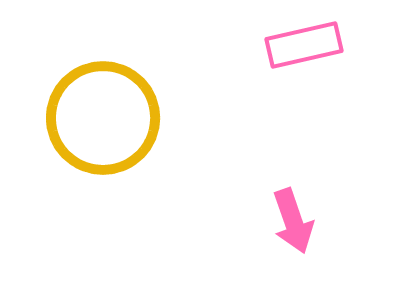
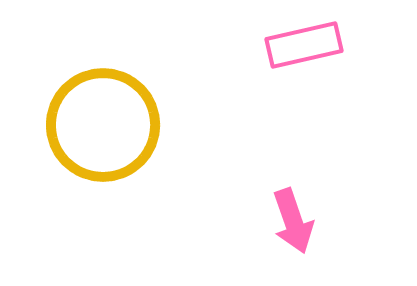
yellow circle: moved 7 px down
